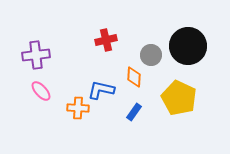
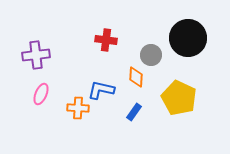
red cross: rotated 20 degrees clockwise
black circle: moved 8 px up
orange diamond: moved 2 px right
pink ellipse: moved 3 px down; rotated 65 degrees clockwise
